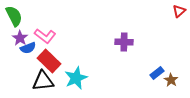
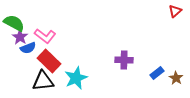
red triangle: moved 4 px left
green semicircle: moved 7 px down; rotated 35 degrees counterclockwise
purple star: moved 1 px up
purple cross: moved 18 px down
brown star: moved 5 px right, 2 px up
